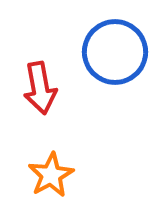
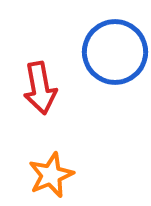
orange star: rotated 6 degrees clockwise
